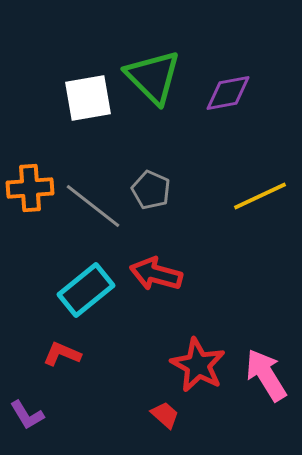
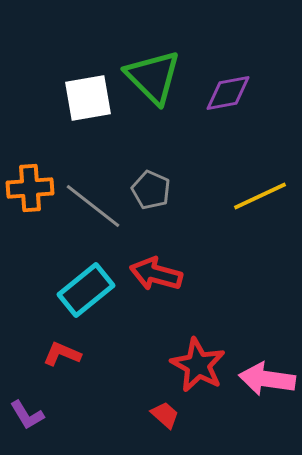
pink arrow: moved 1 px right, 4 px down; rotated 50 degrees counterclockwise
